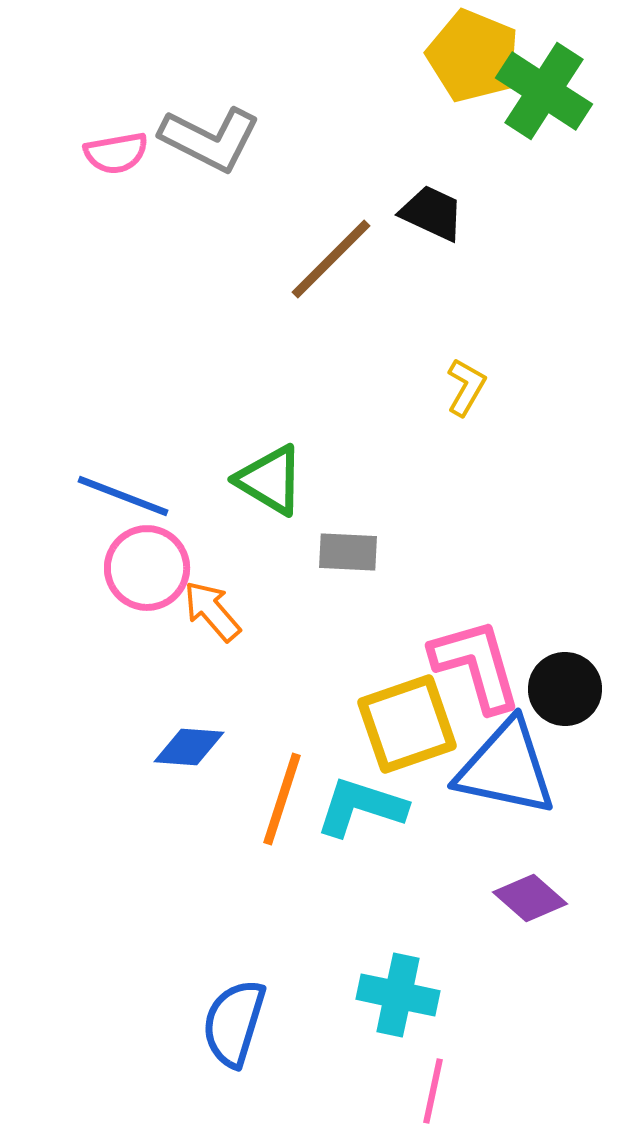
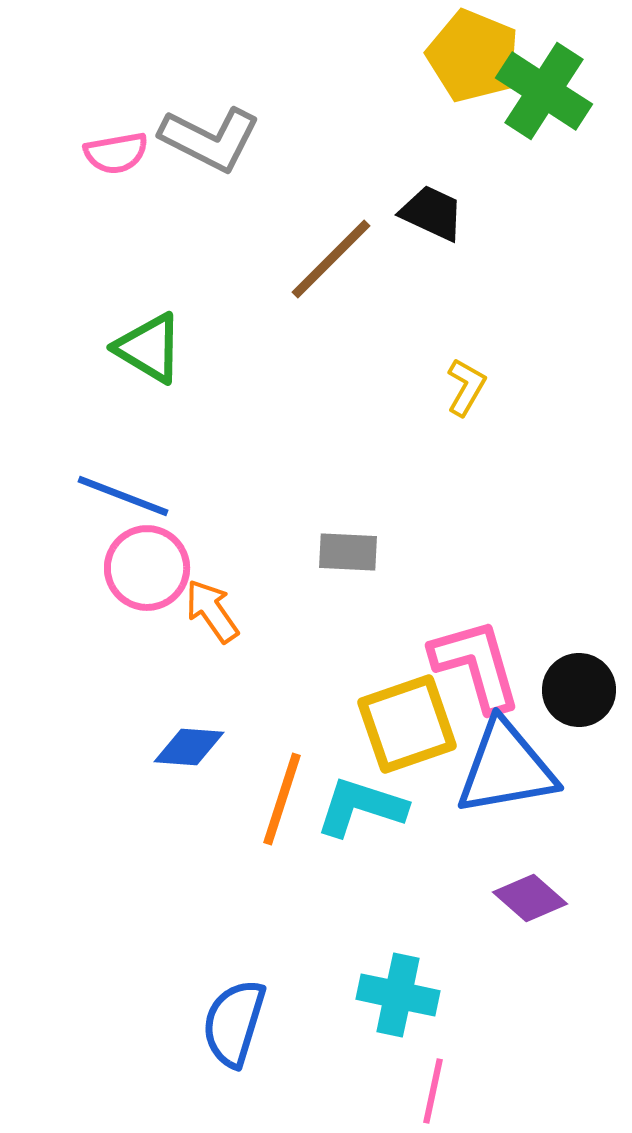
green triangle: moved 121 px left, 132 px up
orange arrow: rotated 6 degrees clockwise
black circle: moved 14 px right, 1 px down
blue triangle: rotated 22 degrees counterclockwise
